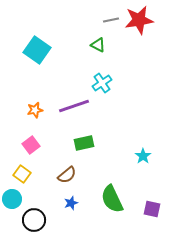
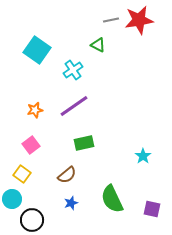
cyan cross: moved 29 px left, 13 px up
purple line: rotated 16 degrees counterclockwise
black circle: moved 2 px left
